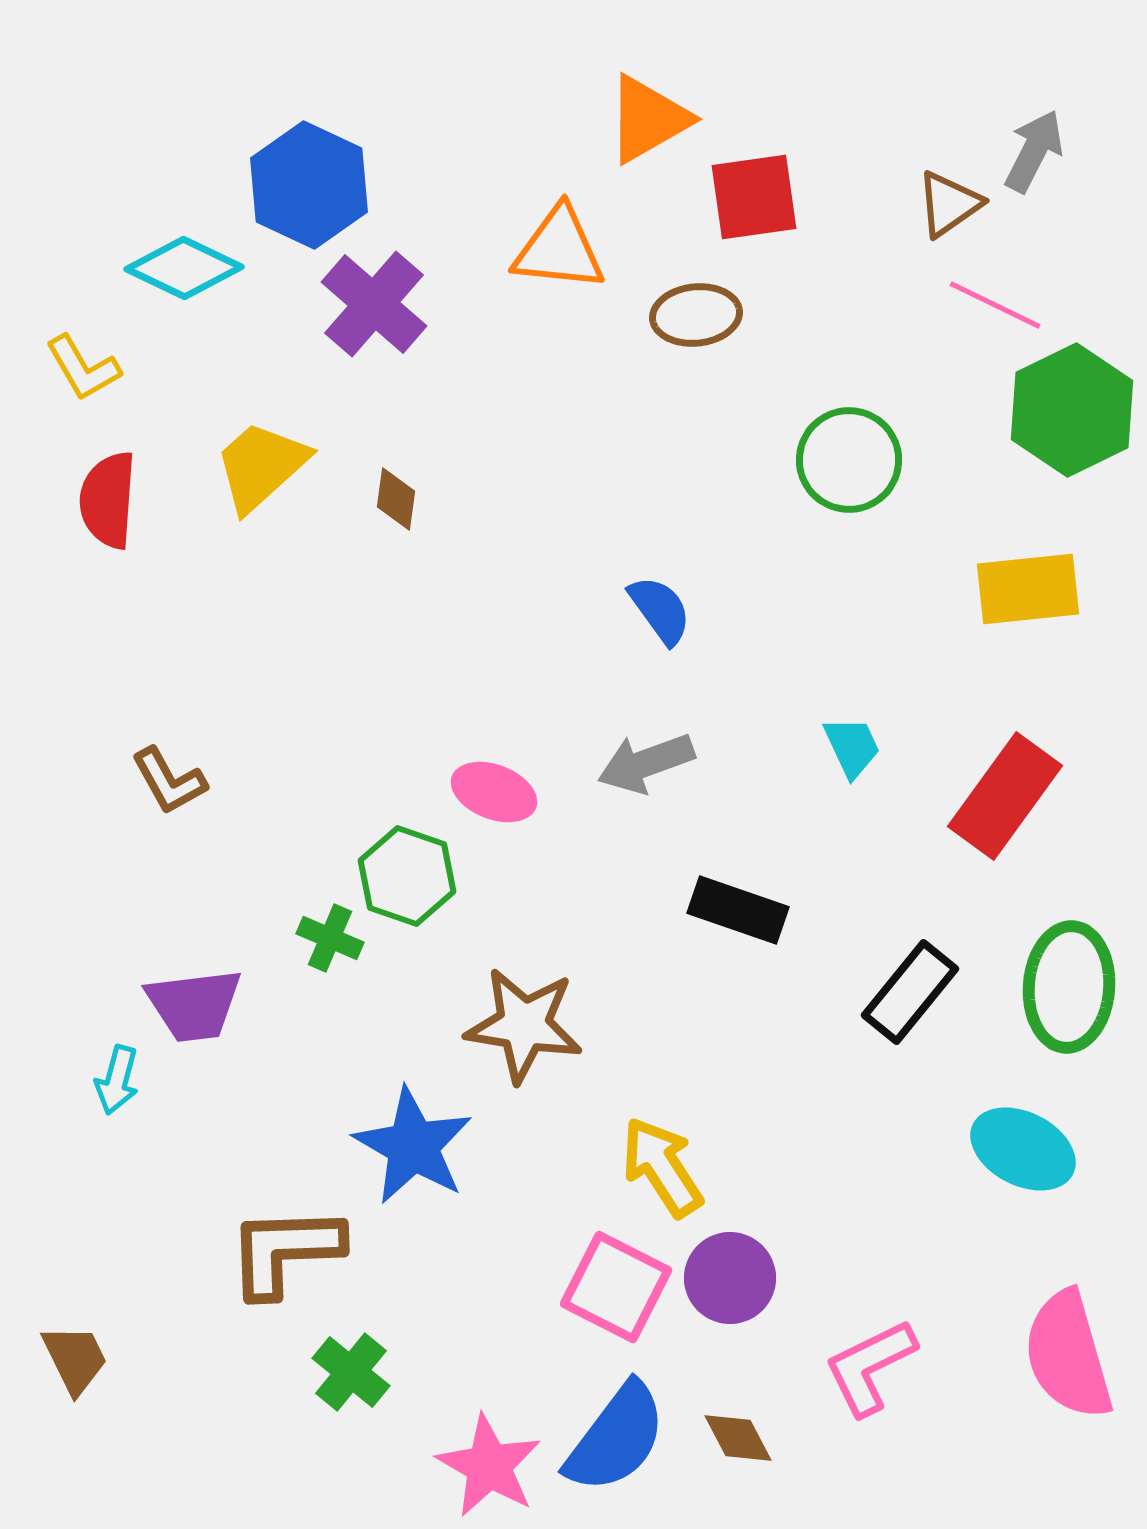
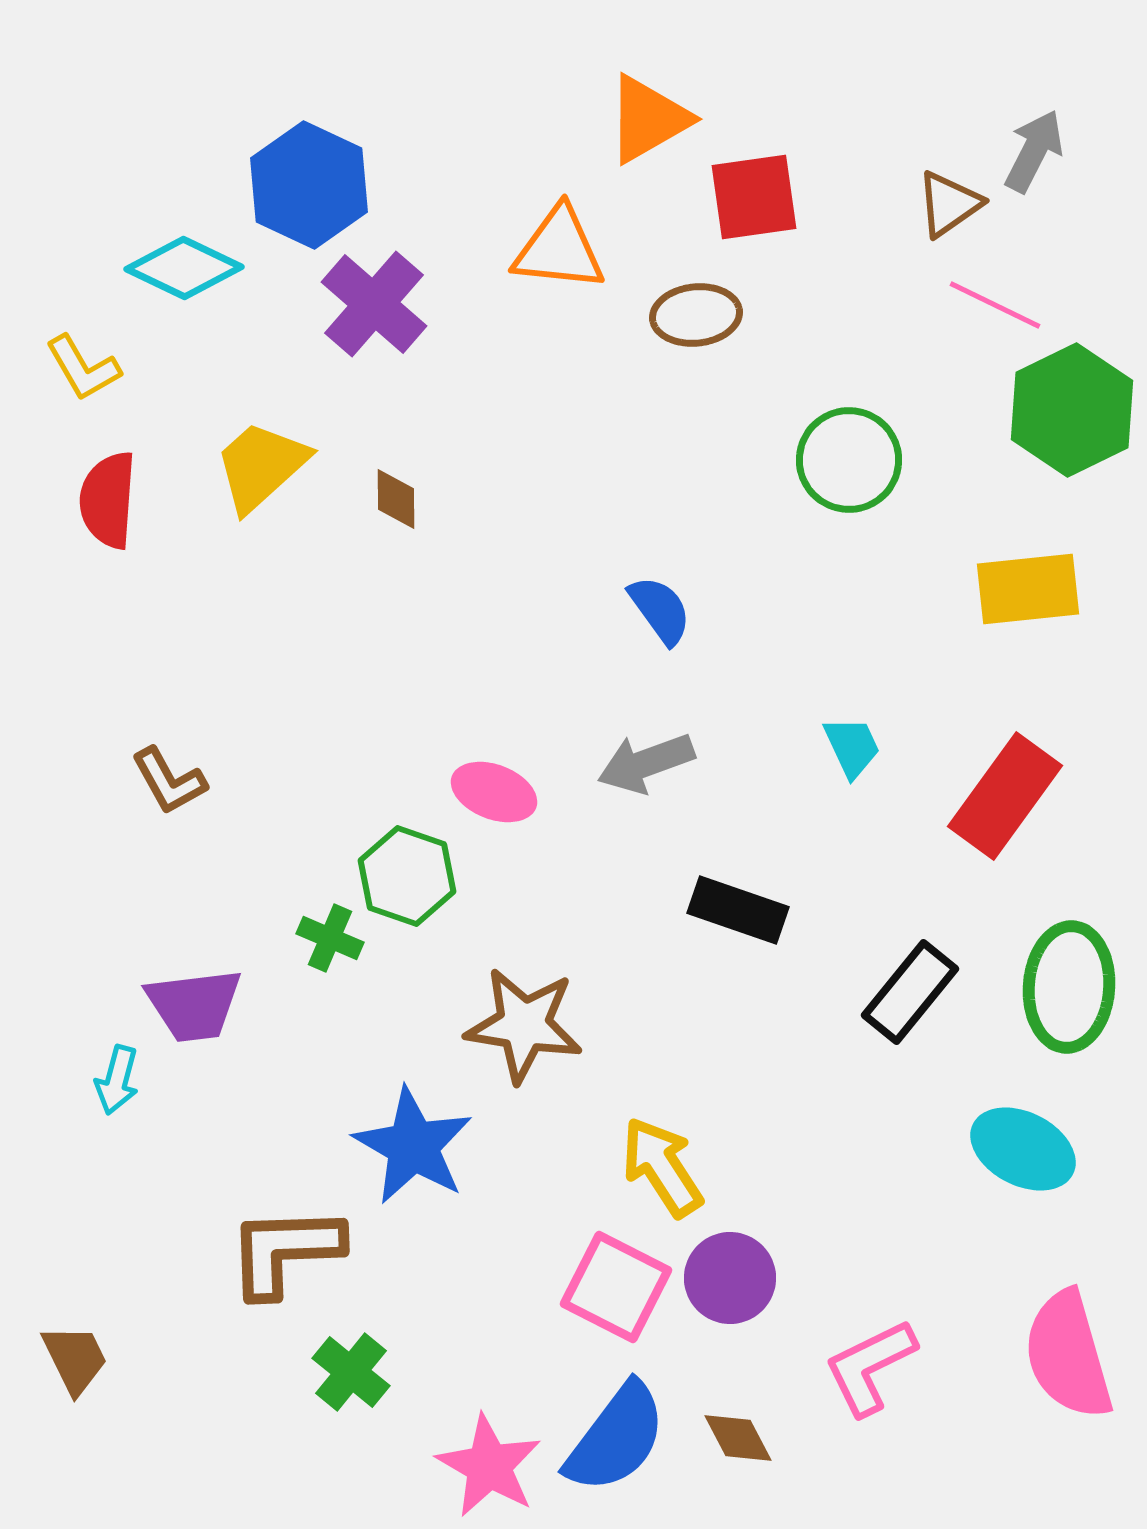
brown diamond at (396, 499): rotated 8 degrees counterclockwise
